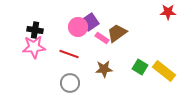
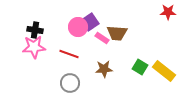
brown trapezoid: rotated 140 degrees counterclockwise
